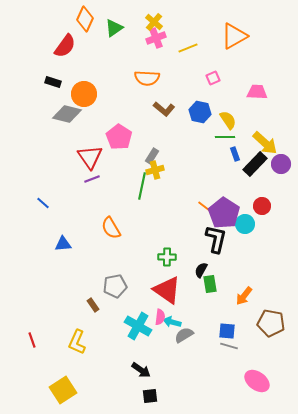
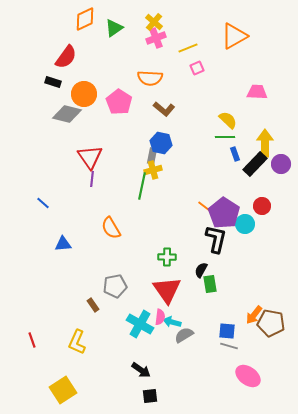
orange diamond at (85, 19): rotated 40 degrees clockwise
red semicircle at (65, 46): moved 1 px right, 11 px down
orange semicircle at (147, 78): moved 3 px right
pink square at (213, 78): moved 16 px left, 10 px up
blue hexagon at (200, 112): moved 39 px left, 31 px down
yellow semicircle at (228, 120): rotated 12 degrees counterclockwise
pink pentagon at (119, 137): moved 35 px up
yellow arrow at (265, 143): rotated 132 degrees counterclockwise
gray rectangle at (152, 156): rotated 21 degrees counterclockwise
yellow cross at (155, 170): moved 2 px left
purple line at (92, 179): rotated 63 degrees counterclockwise
red triangle at (167, 290): rotated 20 degrees clockwise
orange arrow at (244, 296): moved 10 px right, 19 px down
cyan cross at (138, 326): moved 2 px right, 2 px up
pink ellipse at (257, 381): moved 9 px left, 5 px up
